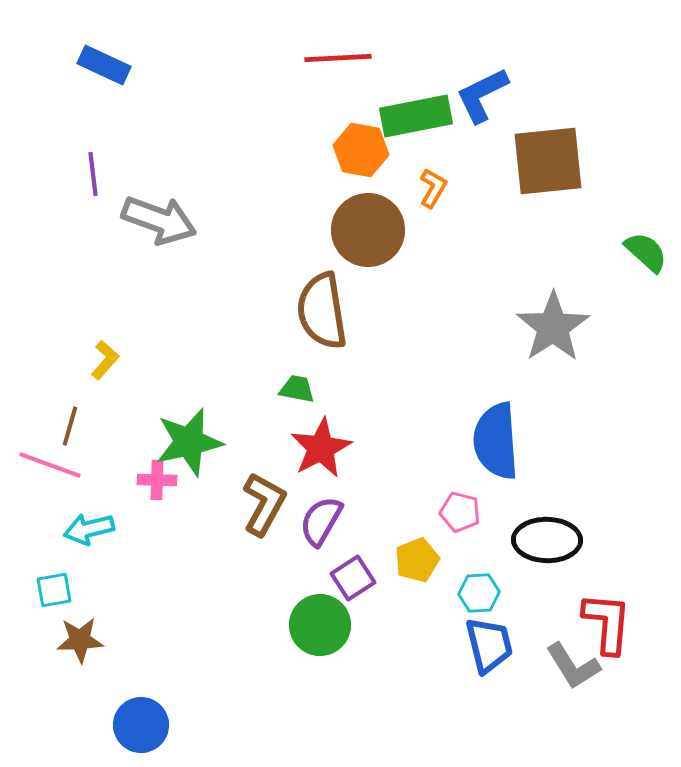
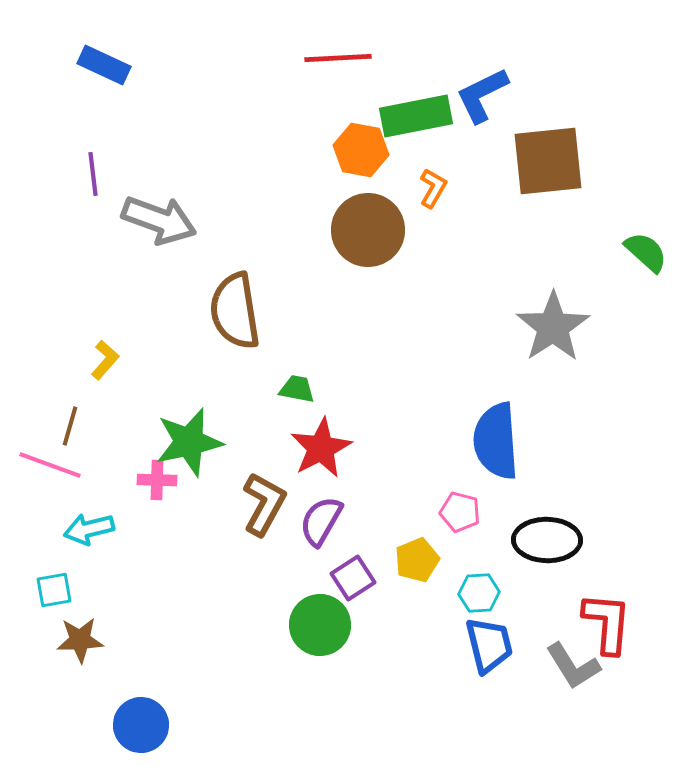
brown semicircle: moved 87 px left
